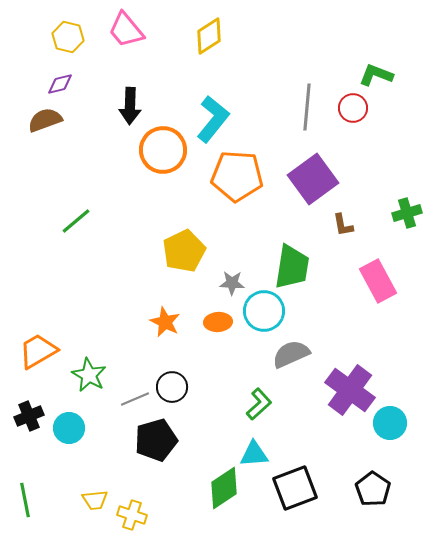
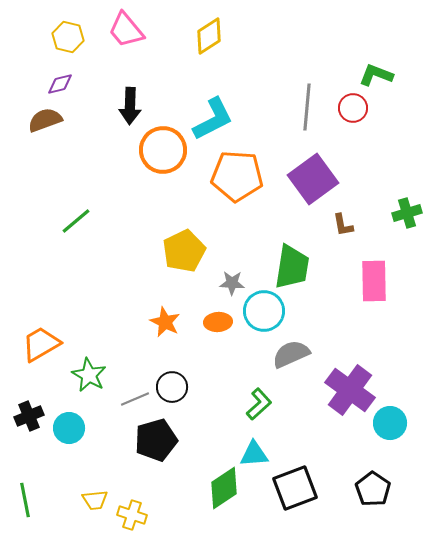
cyan L-shape at (213, 119): rotated 24 degrees clockwise
pink rectangle at (378, 281): moved 4 px left; rotated 27 degrees clockwise
orange trapezoid at (38, 351): moved 3 px right, 7 px up
